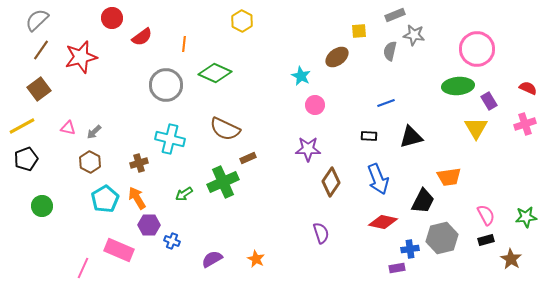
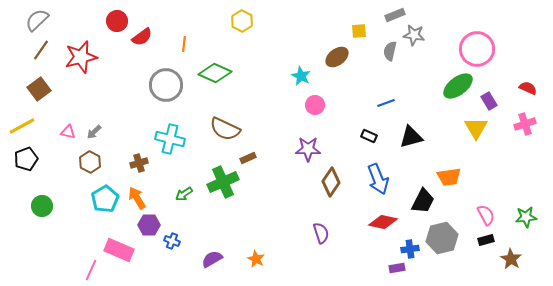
red circle at (112, 18): moved 5 px right, 3 px down
green ellipse at (458, 86): rotated 32 degrees counterclockwise
pink triangle at (68, 128): moved 4 px down
black rectangle at (369, 136): rotated 21 degrees clockwise
pink line at (83, 268): moved 8 px right, 2 px down
